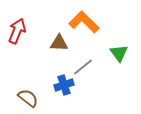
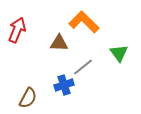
red arrow: moved 1 px up
brown semicircle: rotated 80 degrees clockwise
